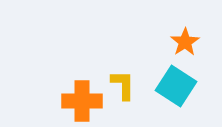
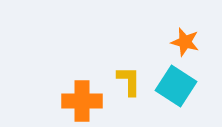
orange star: rotated 24 degrees counterclockwise
yellow L-shape: moved 6 px right, 4 px up
